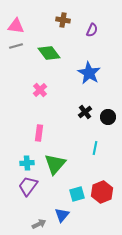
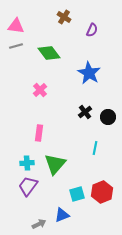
brown cross: moved 1 px right, 3 px up; rotated 24 degrees clockwise
blue triangle: rotated 28 degrees clockwise
